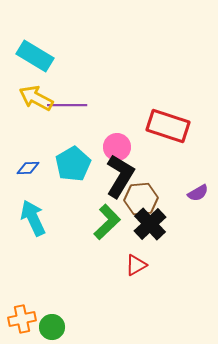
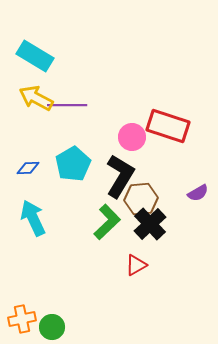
pink circle: moved 15 px right, 10 px up
